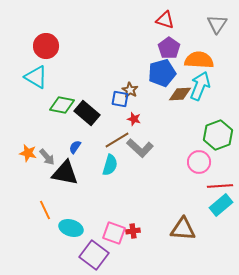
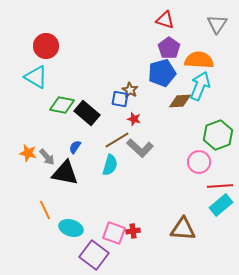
brown diamond: moved 7 px down
